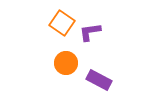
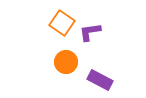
orange circle: moved 1 px up
purple rectangle: moved 1 px right
